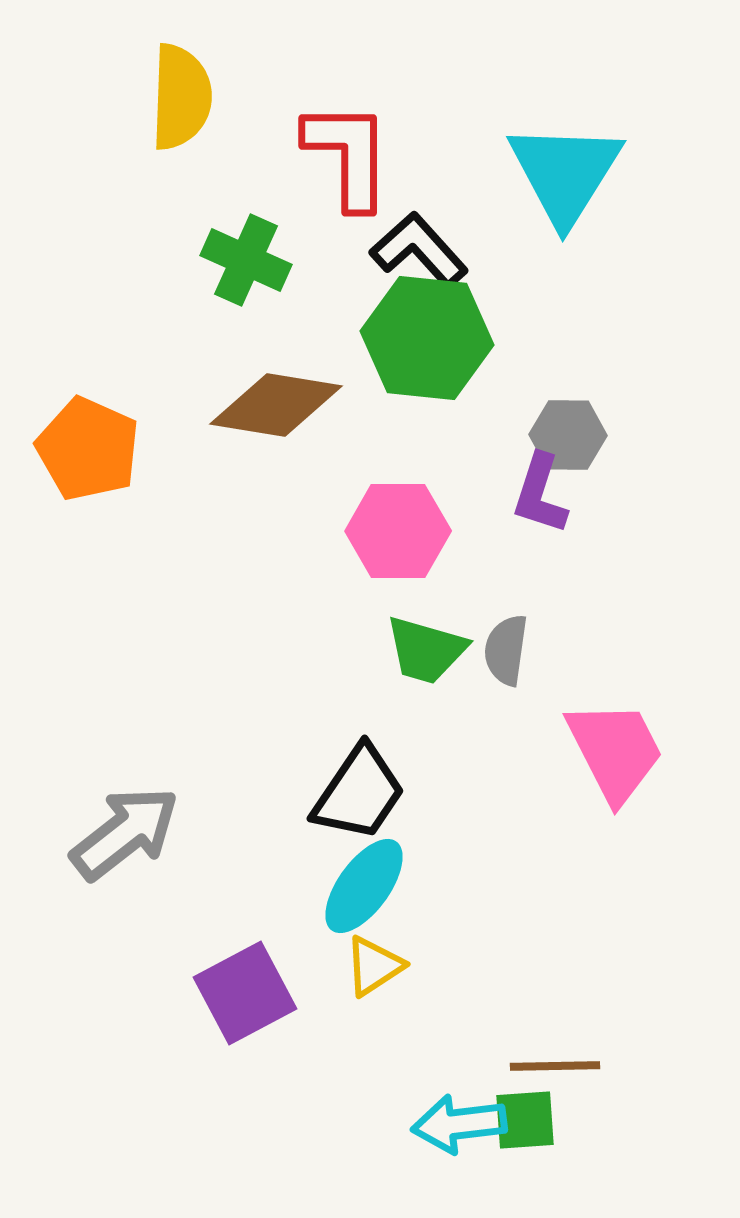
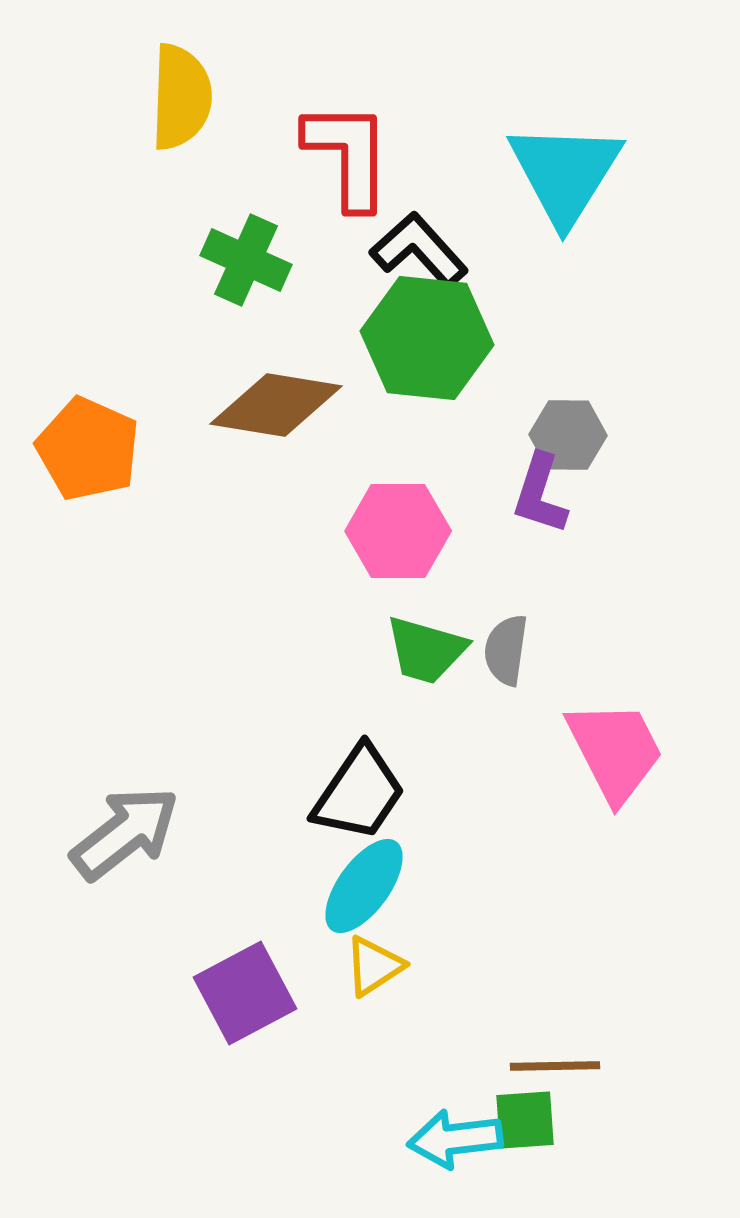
cyan arrow: moved 4 px left, 15 px down
